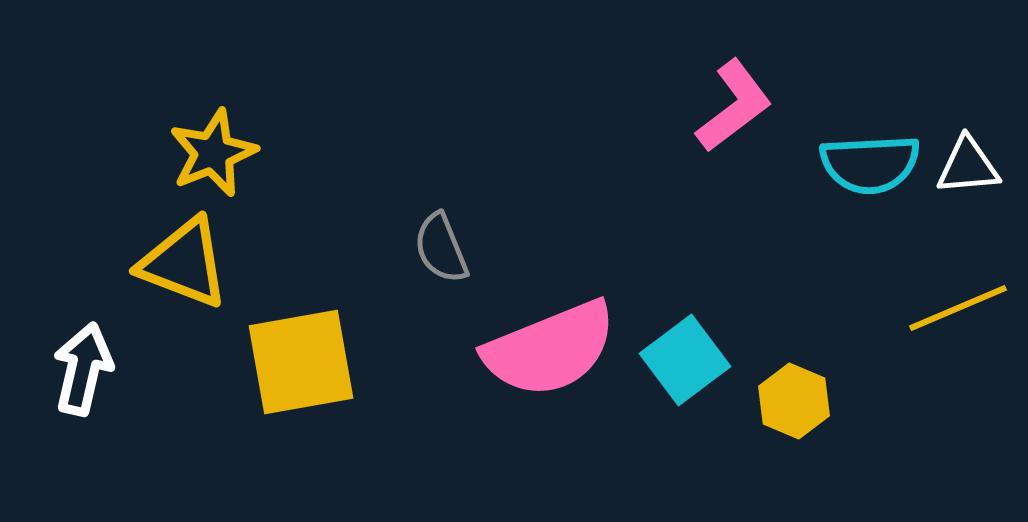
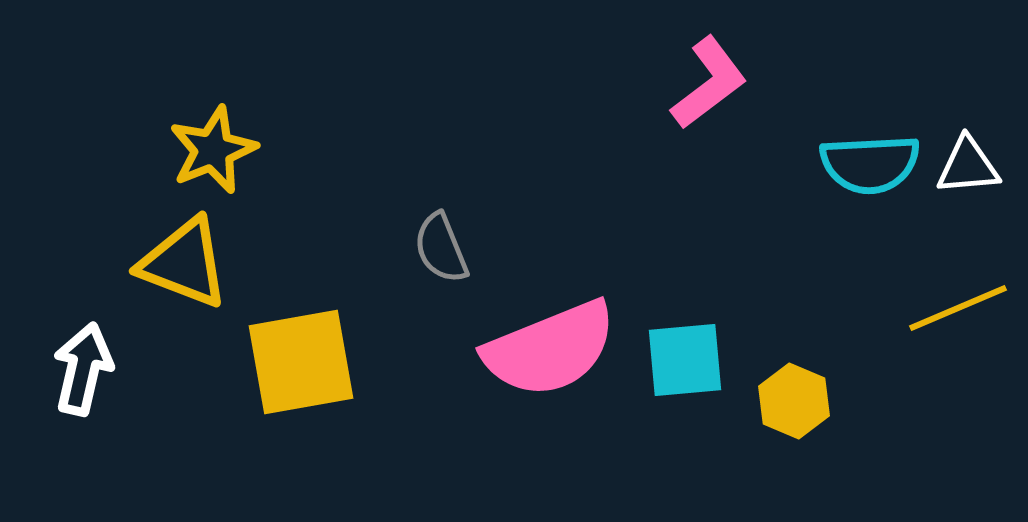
pink L-shape: moved 25 px left, 23 px up
yellow star: moved 3 px up
cyan square: rotated 32 degrees clockwise
